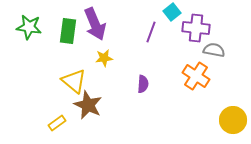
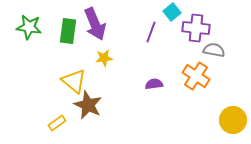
purple semicircle: moved 11 px right; rotated 102 degrees counterclockwise
